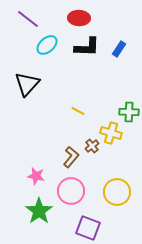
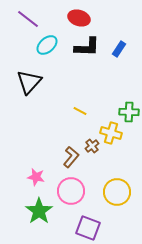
red ellipse: rotated 15 degrees clockwise
black triangle: moved 2 px right, 2 px up
yellow line: moved 2 px right
pink star: moved 1 px down
